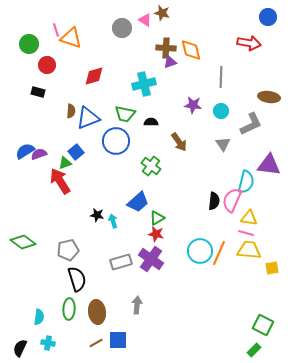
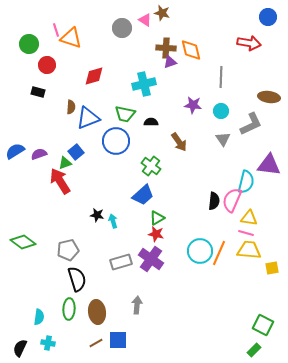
brown semicircle at (71, 111): moved 4 px up
gray triangle at (223, 144): moved 5 px up
blue semicircle at (25, 151): moved 10 px left
blue trapezoid at (138, 202): moved 5 px right, 7 px up
